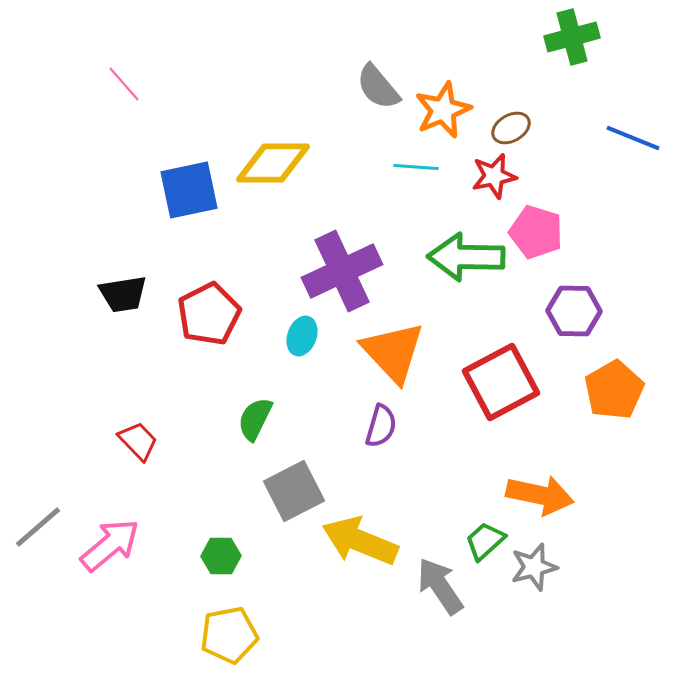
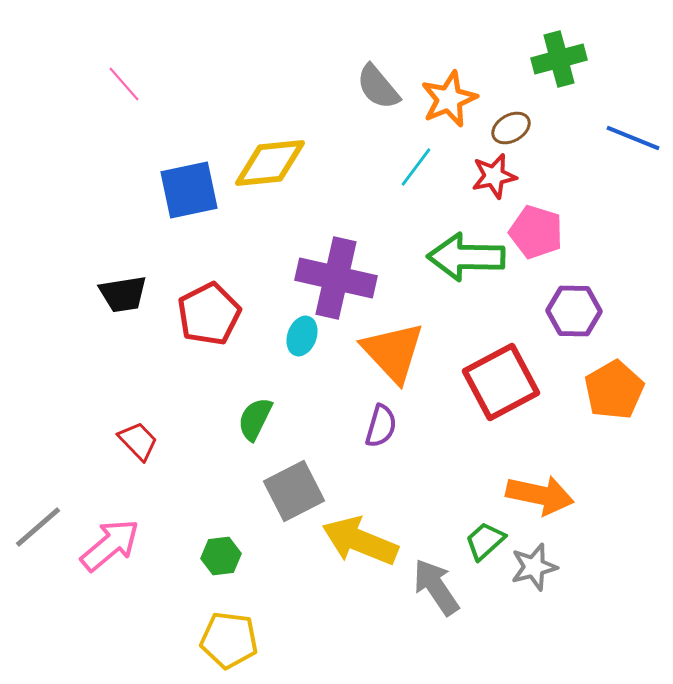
green cross: moved 13 px left, 22 px down
orange star: moved 6 px right, 11 px up
yellow diamond: moved 3 px left; rotated 6 degrees counterclockwise
cyan line: rotated 57 degrees counterclockwise
purple cross: moved 6 px left, 7 px down; rotated 38 degrees clockwise
green hexagon: rotated 6 degrees counterclockwise
gray arrow: moved 4 px left, 1 px down
yellow pentagon: moved 5 px down; rotated 18 degrees clockwise
